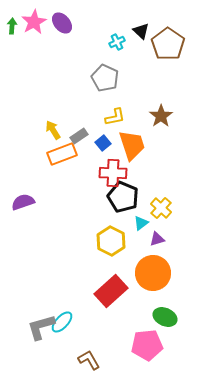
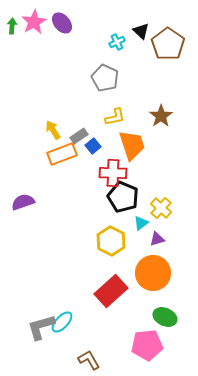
blue square: moved 10 px left, 3 px down
